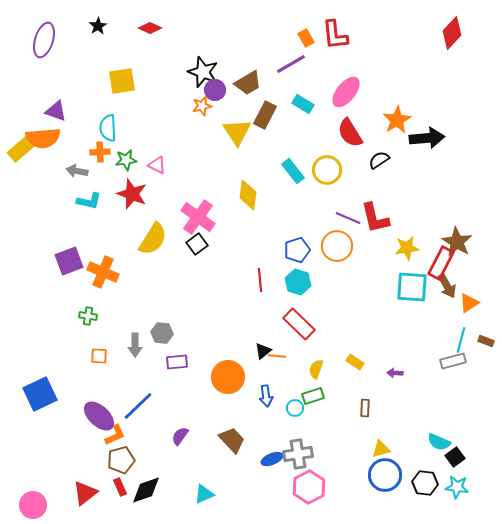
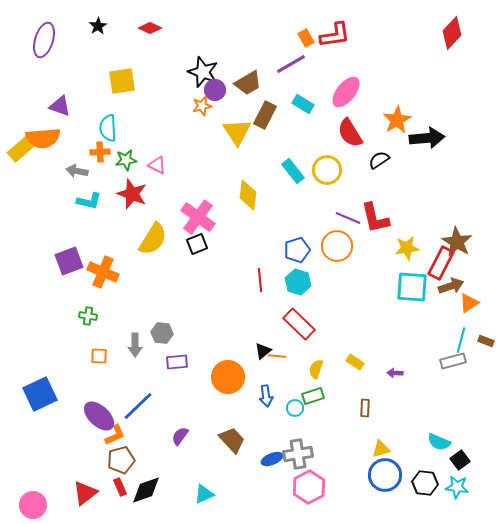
red L-shape at (335, 35): rotated 92 degrees counterclockwise
purple triangle at (56, 111): moved 4 px right, 5 px up
black square at (197, 244): rotated 15 degrees clockwise
brown arrow at (447, 286): moved 4 px right; rotated 80 degrees counterclockwise
black square at (455, 457): moved 5 px right, 3 px down
